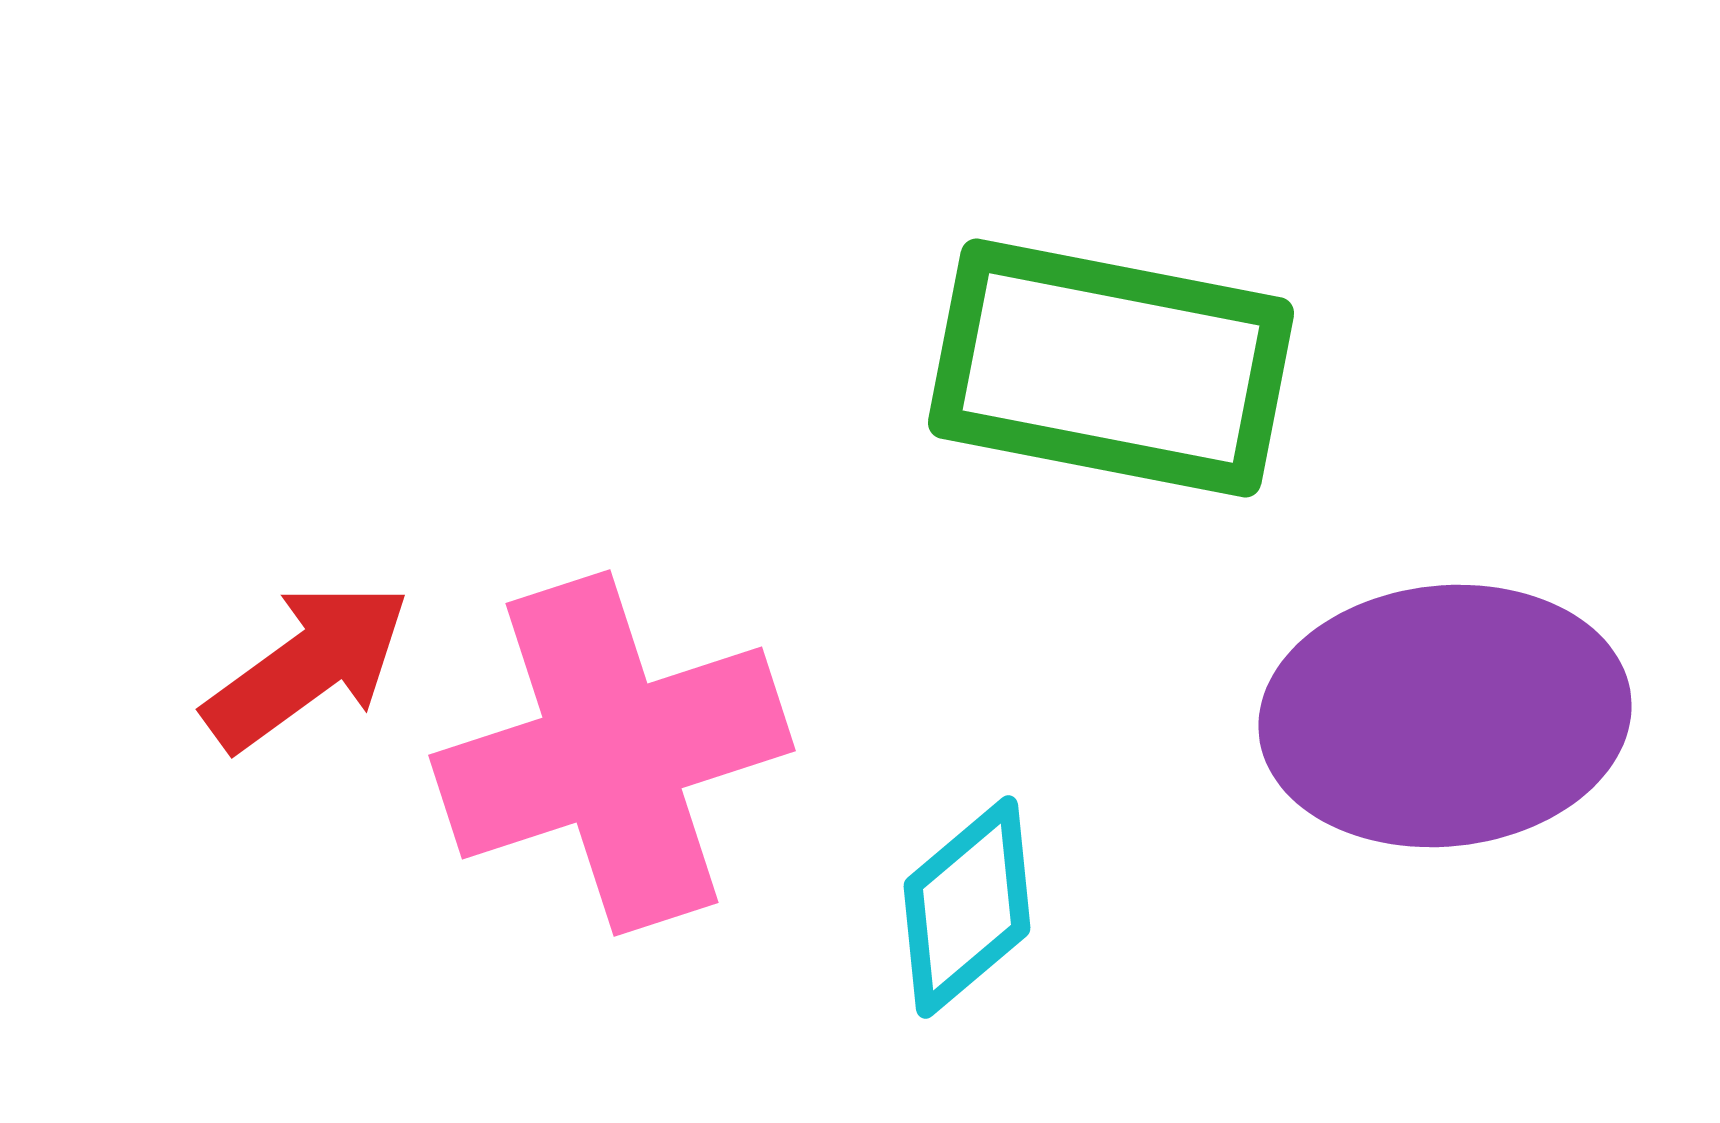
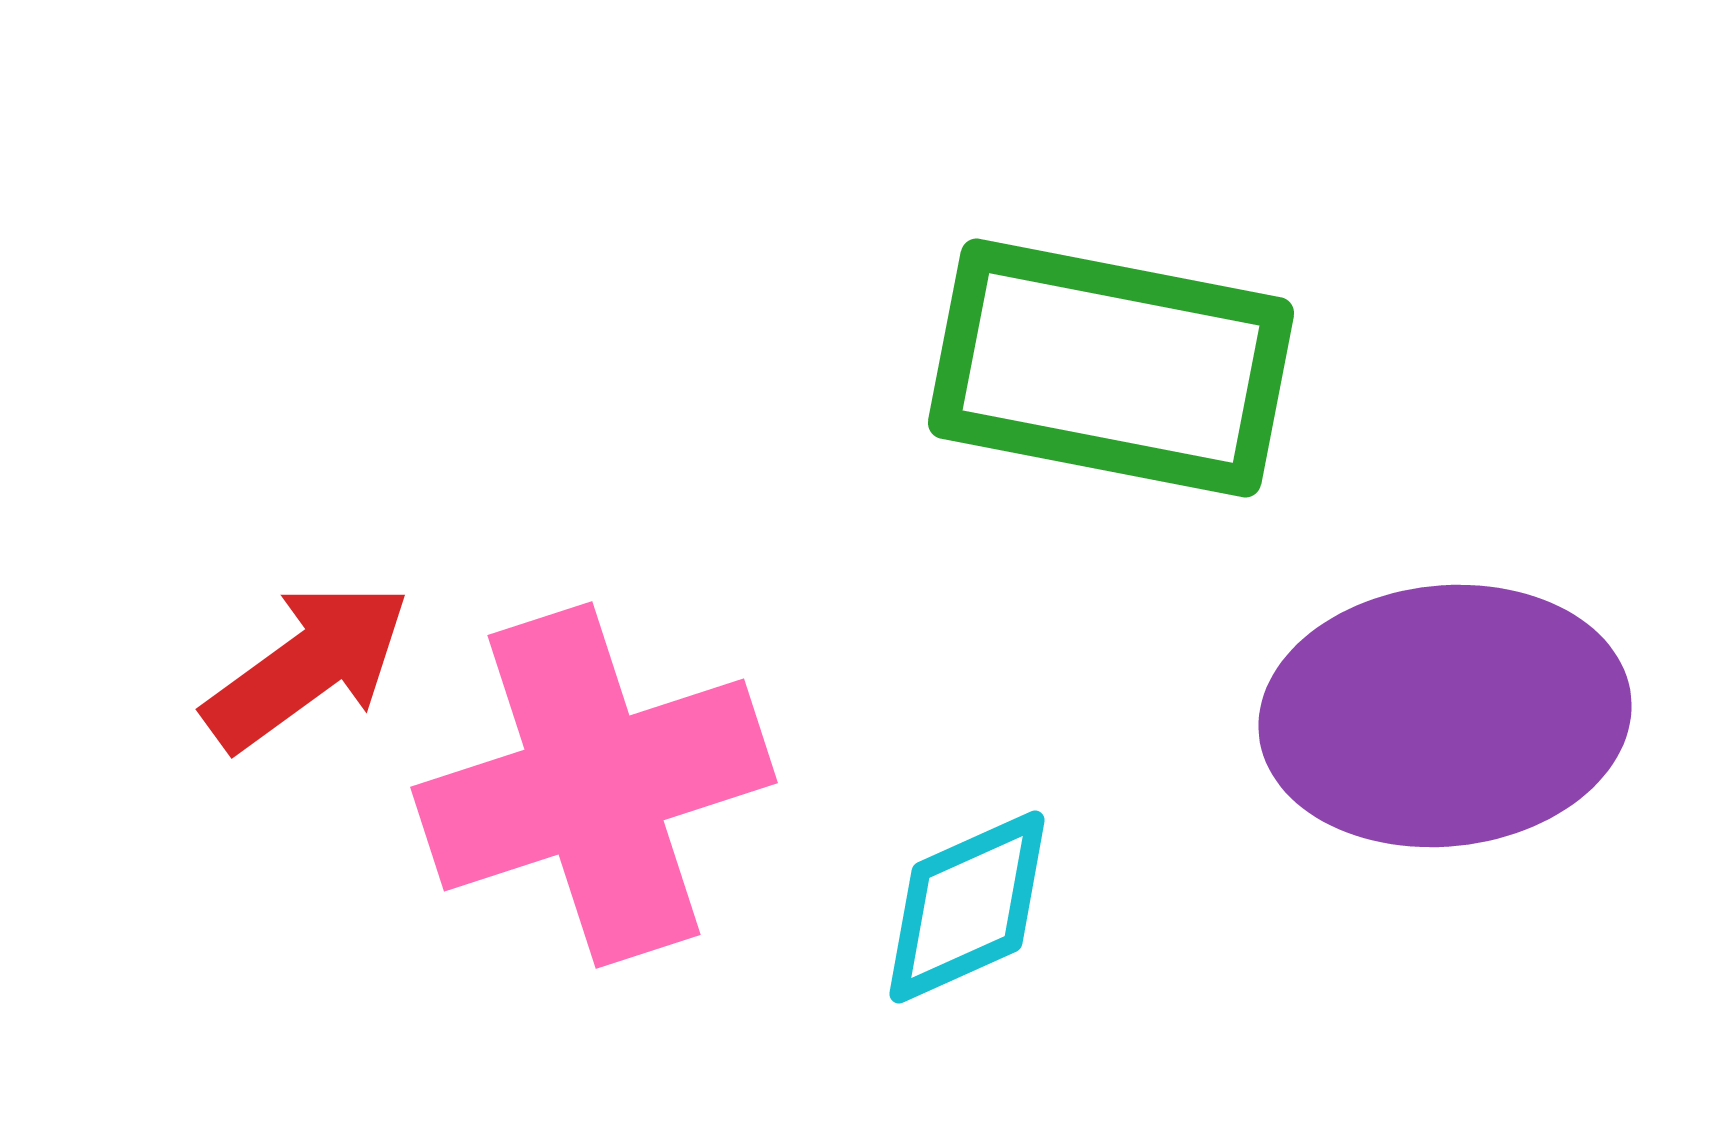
pink cross: moved 18 px left, 32 px down
cyan diamond: rotated 16 degrees clockwise
